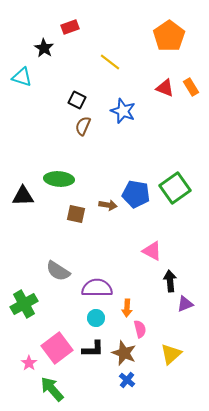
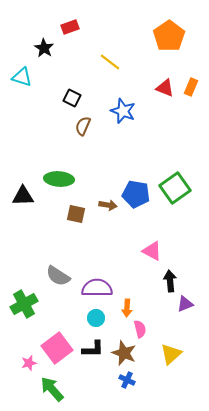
orange rectangle: rotated 54 degrees clockwise
black square: moved 5 px left, 2 px up
gray semicircle: moved 5 px down
pink star: rotated 21 degrees clockwise
blue cross: rotated 14 degrees counterclockwise
